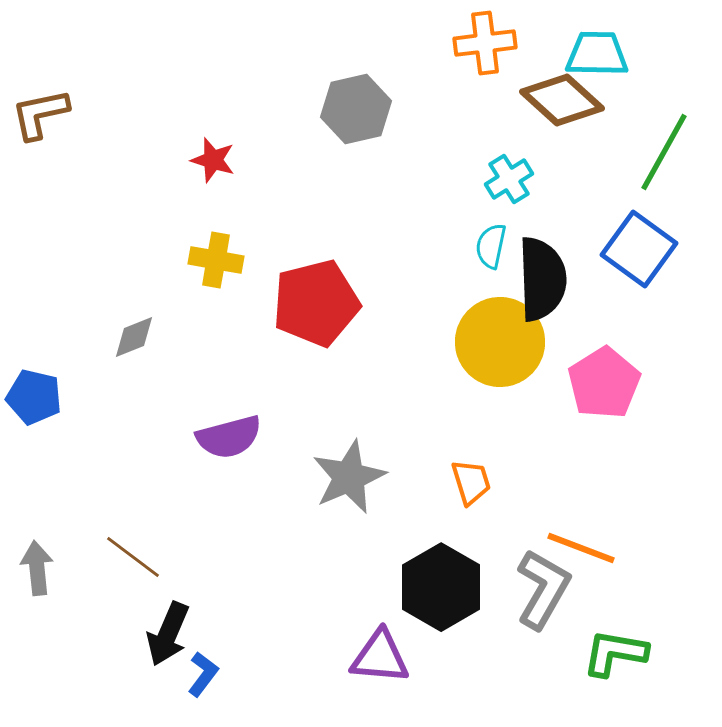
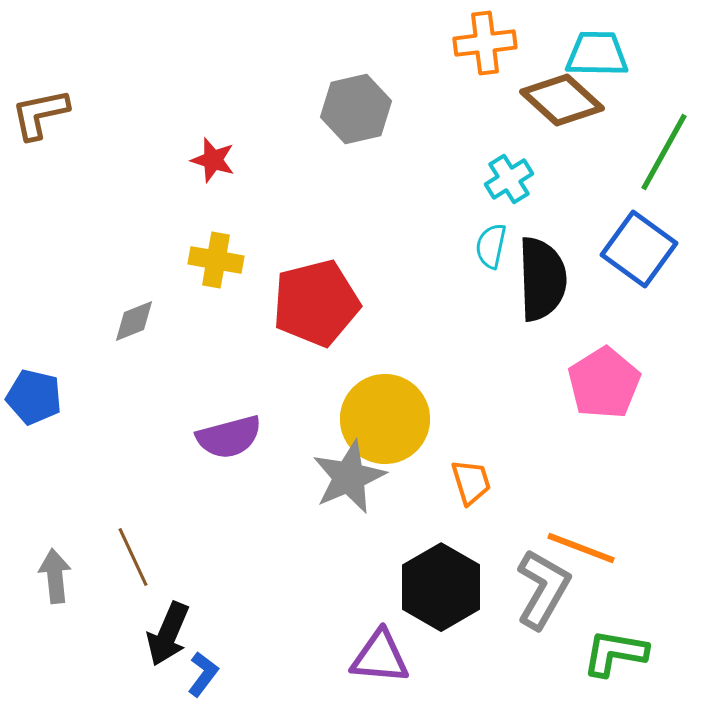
gray diamond: moved 16 px up
yellow circle: moved 115 px left, 77 px down
brown line: rotated 28 degrees clockwise
gray arrow: moved 18 px right, 8 px down
